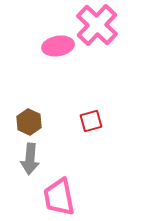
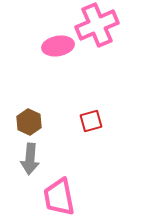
pink cross: rotated 24 degrees clockwise
